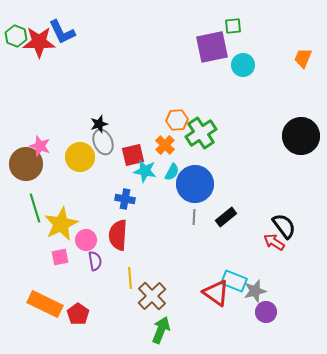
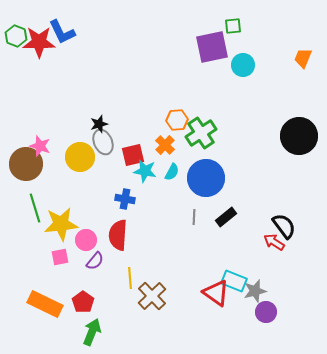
black circle: moved 2 px left
blue circle: moved 11 px right, 6 px up
yellow star: rotated 20 degrees clockwise
purple semicircle: rotated 48 degrees clockwise
red pentagon: moved 5 px right, 12 px up
green arrow: moved 69 px left, 2 px down
